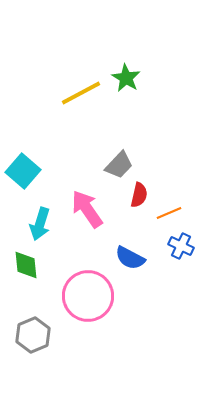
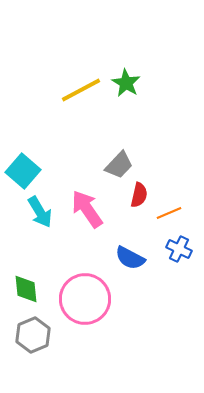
green star: moved 5 px down
yellow line: moved 3 px up
cyan arrow: moved 12 px up; rotated 48 degrees counterclockwise
blue cross: moved 2 px left, 3 px down
green diamond: moved 24 px down
pink circle: moved 3 px left, 3 px down
